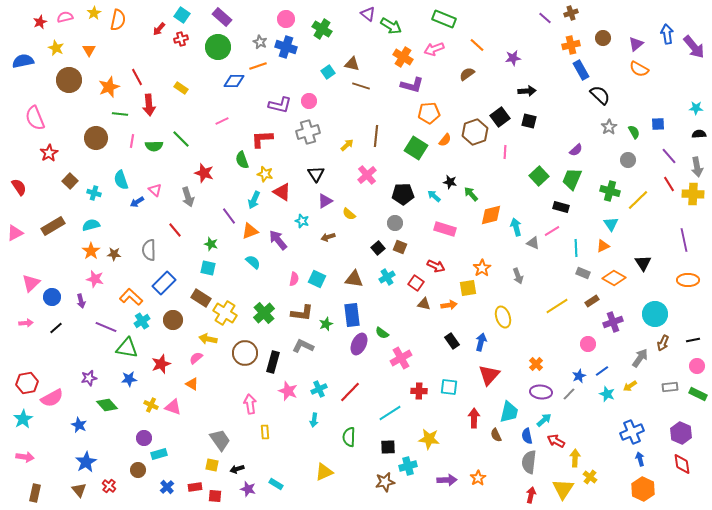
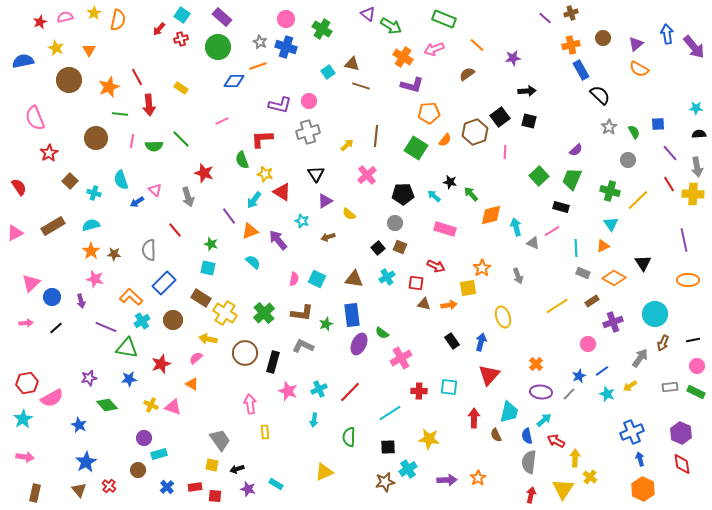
purple line at (669, 156): moved 1 px right, 3 px up
cyan arrow at (254, 200): rotated 12 degrees clockwise
red square at (416, 283): rotated 28 degrees counterclockwise
green rectangle at (698, 394): moved 2 px left, 2 px up
cyan cross at (408, 466): moved 3 px down; rotated 18 degrees counterclockwise
